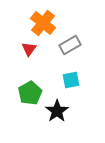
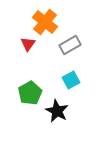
orange cross: moved 2 px right, 1 px up
red triangle: moved 1 px left, 5 px up
cyan square: rotated 18 degrees counterclockwise
black star: rotated 10 degrees counterclockwise
